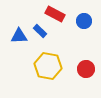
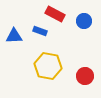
blue rectangle: rotated 24 degrees counterclockwise
blue triangle: moved 5 px left
red circle: moved 1 px left, 7 px down
